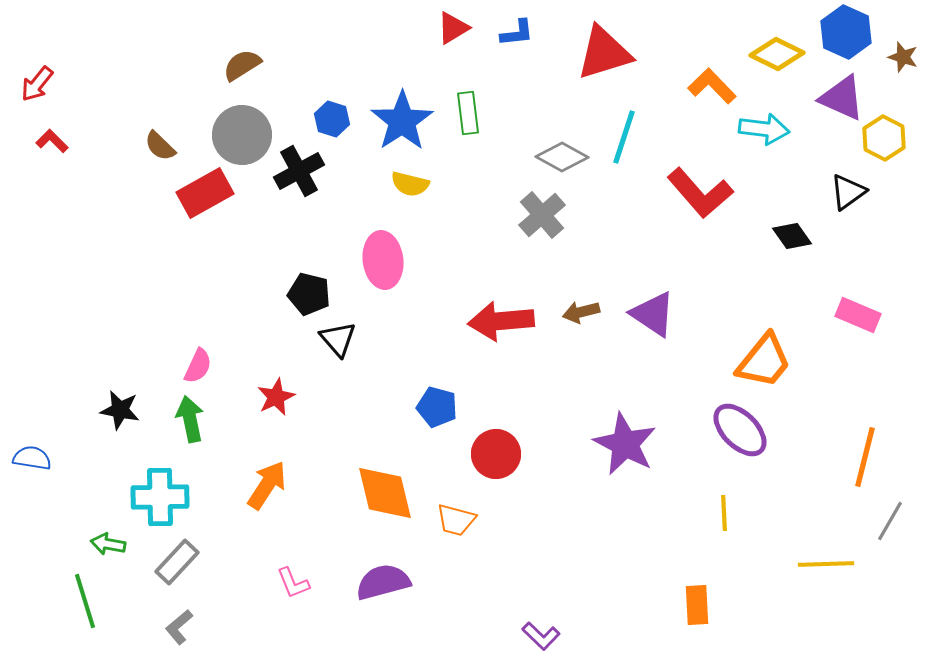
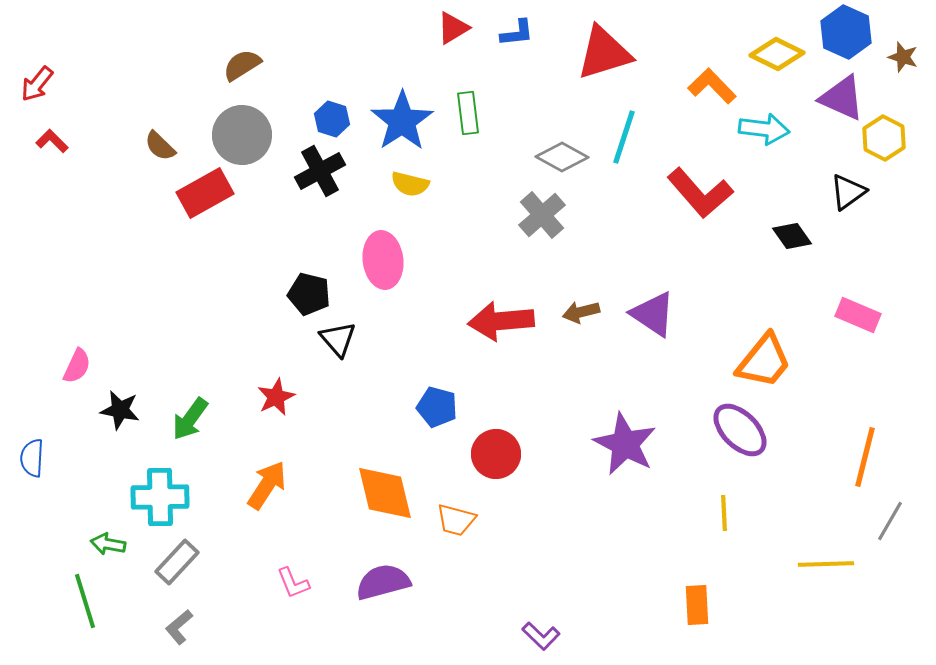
black cross at (299, 171): moved 21 px right
pink semicircle at (198, 366): moved 121 px left
green arrow at (190, 419): rotated 132 degrees counterclockwise
blue semicircle at (32, 458): rotated 96 degrees counterclockwise
